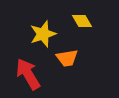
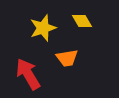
yellow star: moved 6 px up
